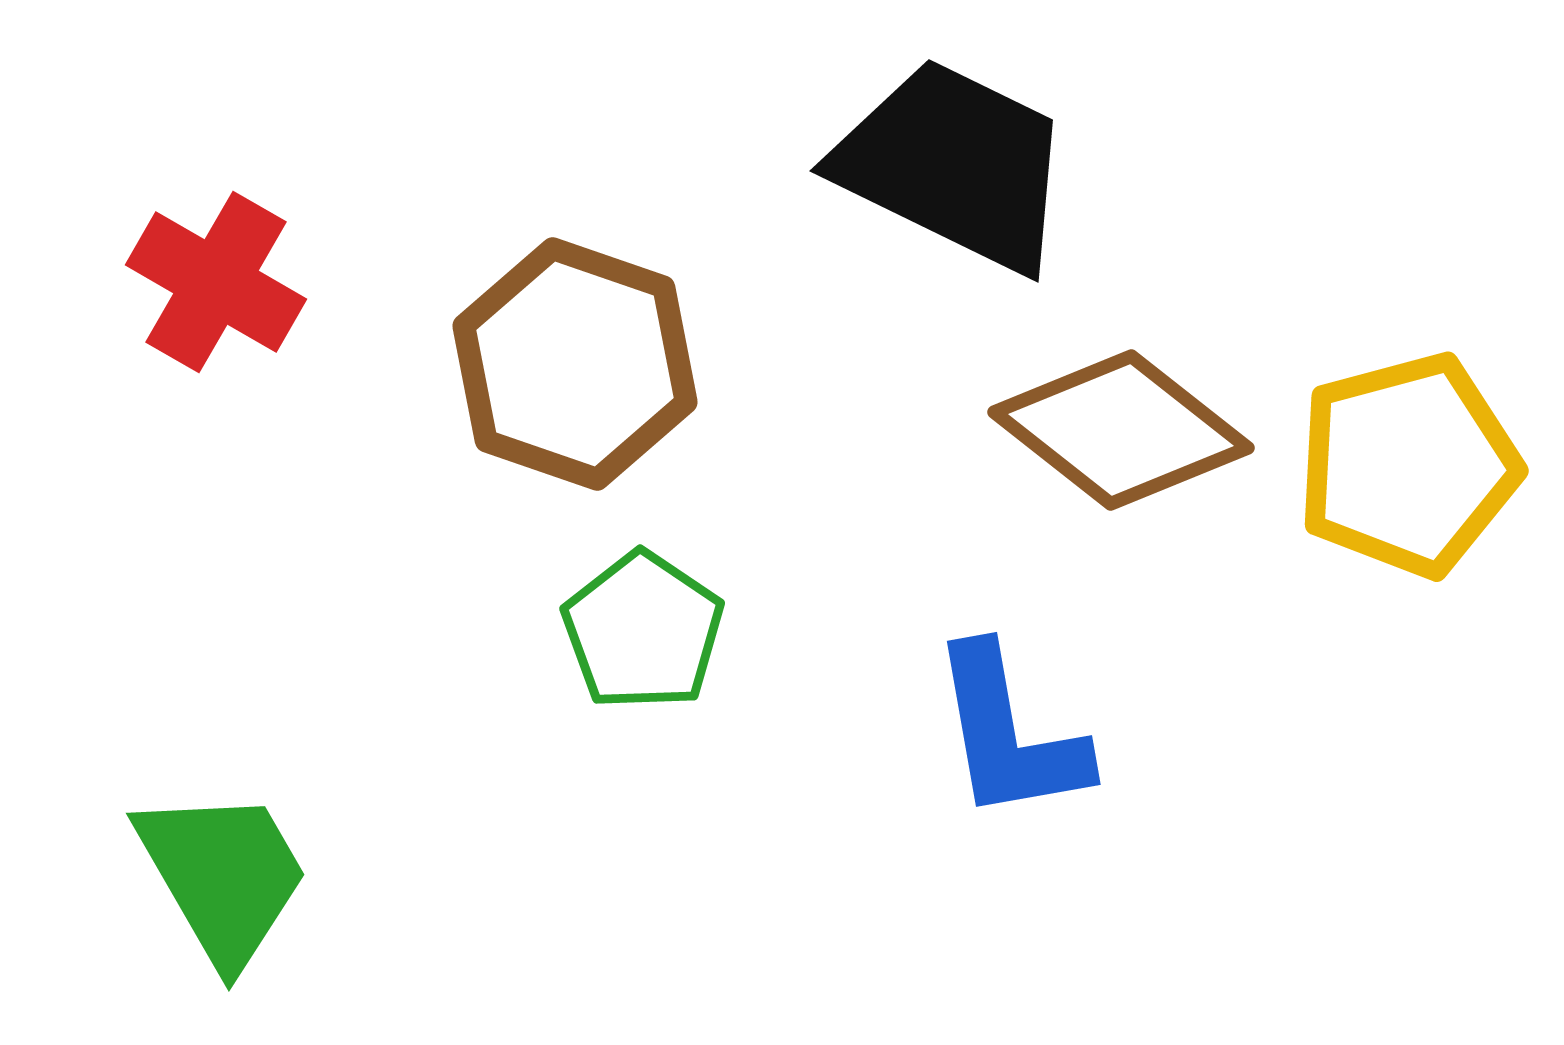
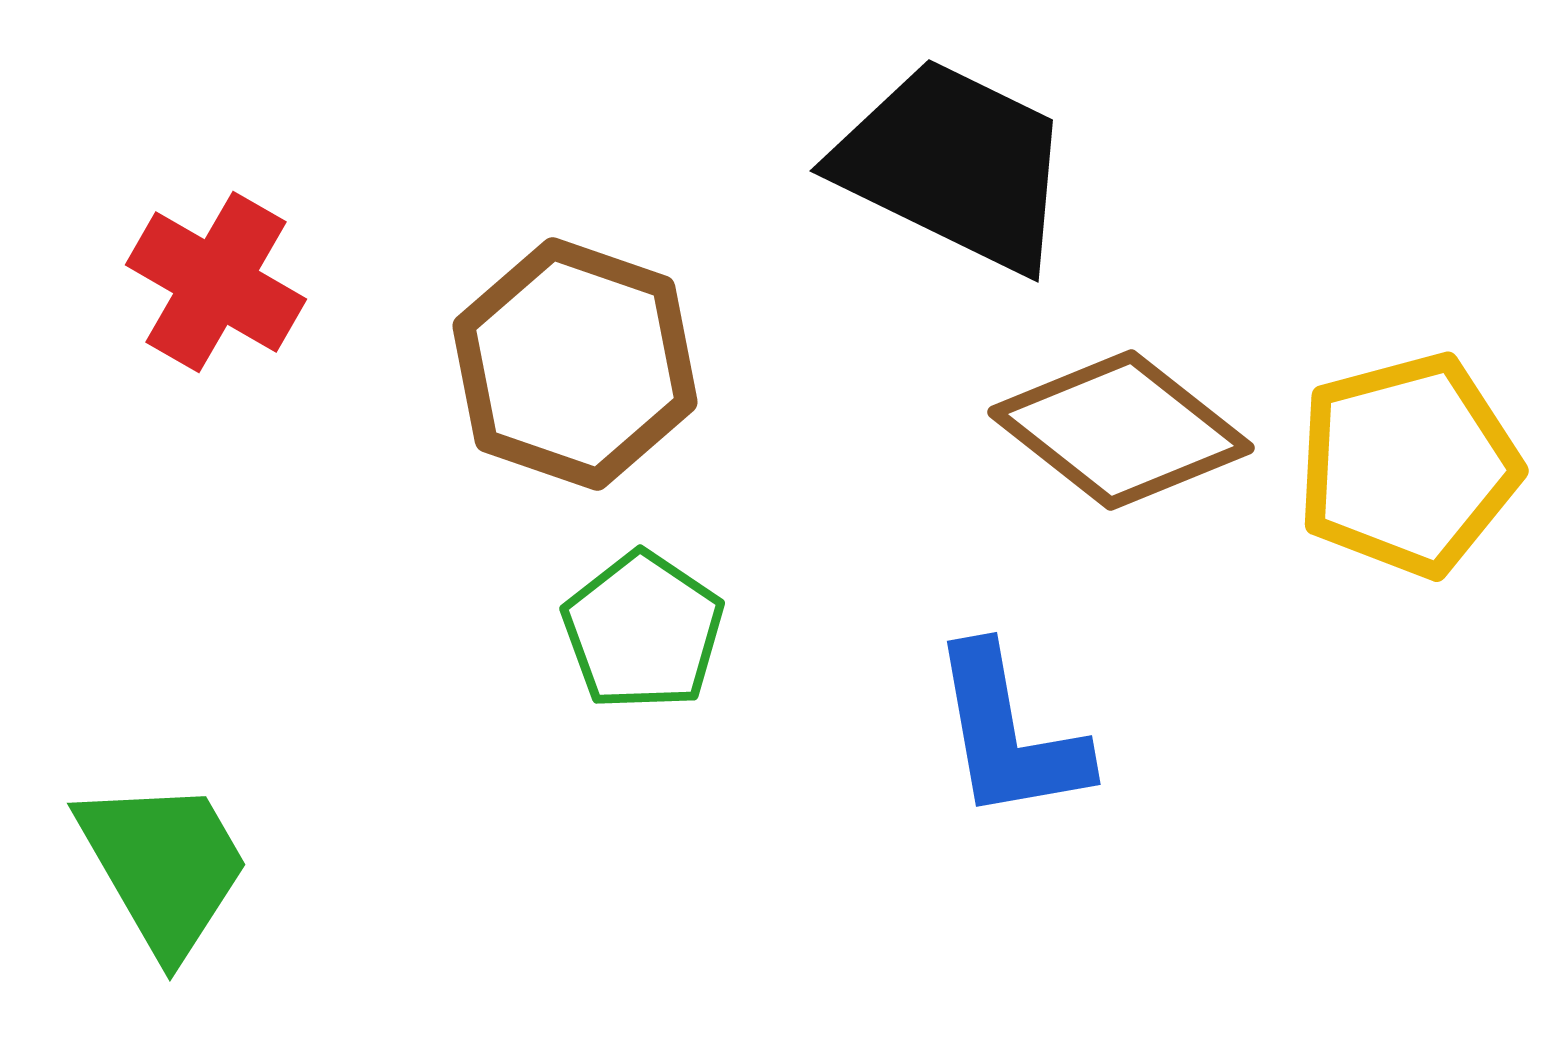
green trapezoid: moved 59 px left, 10 px up
